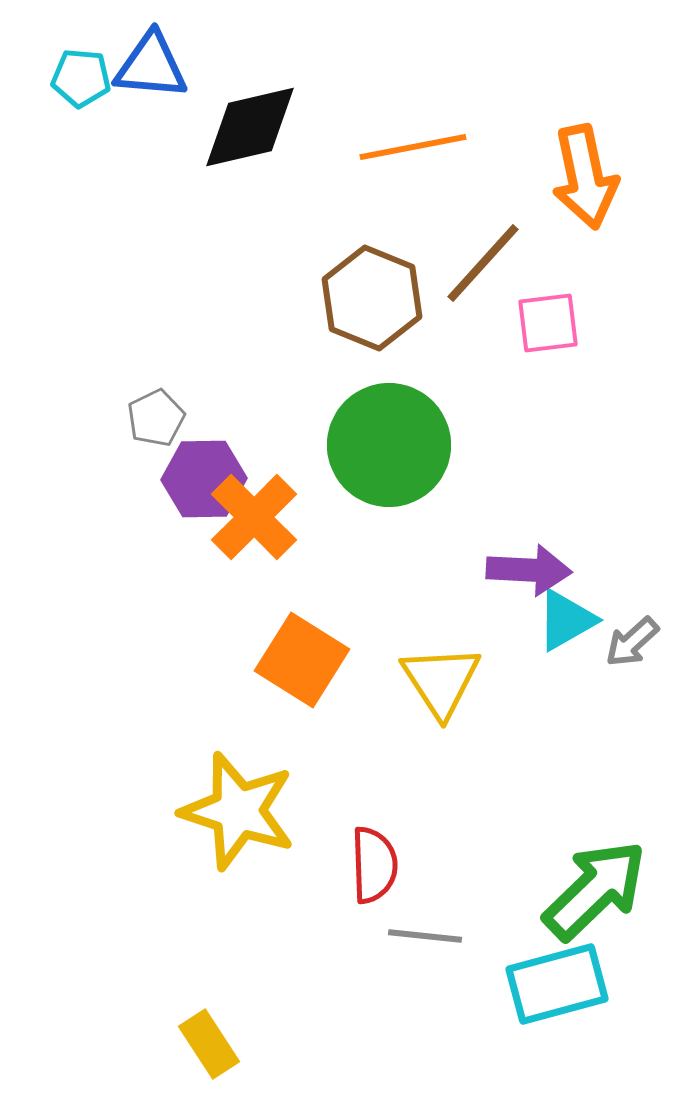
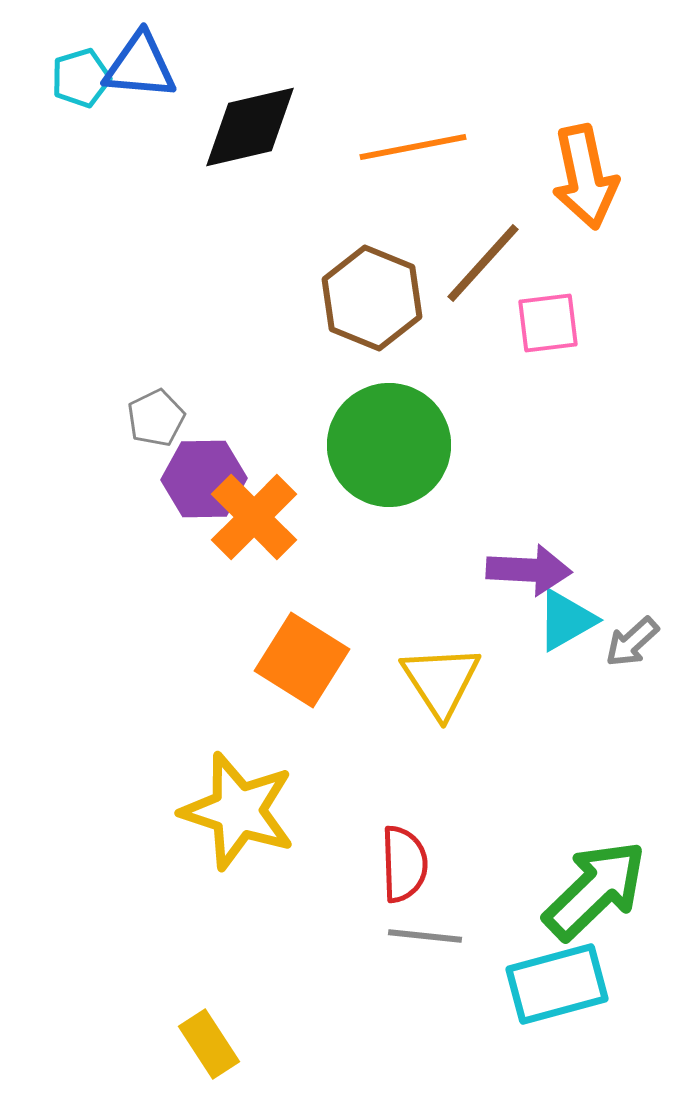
blue triangle: moved 11 px left
cyan pentagon: rotated 22 degrees counterclockwise
red semicircle: moved 30 px right, 1 px up
